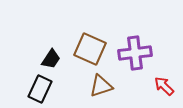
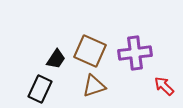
brown square: moved 2 px down
black trapezoid: moved 5 px right
brown triangle: moved 7 px left
